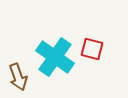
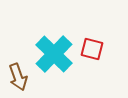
cyan cross: moved 1 px left, 3 px up; rotated 9 degrees clockwise
